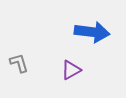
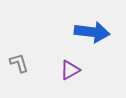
purple triangle: moved 1 px left
